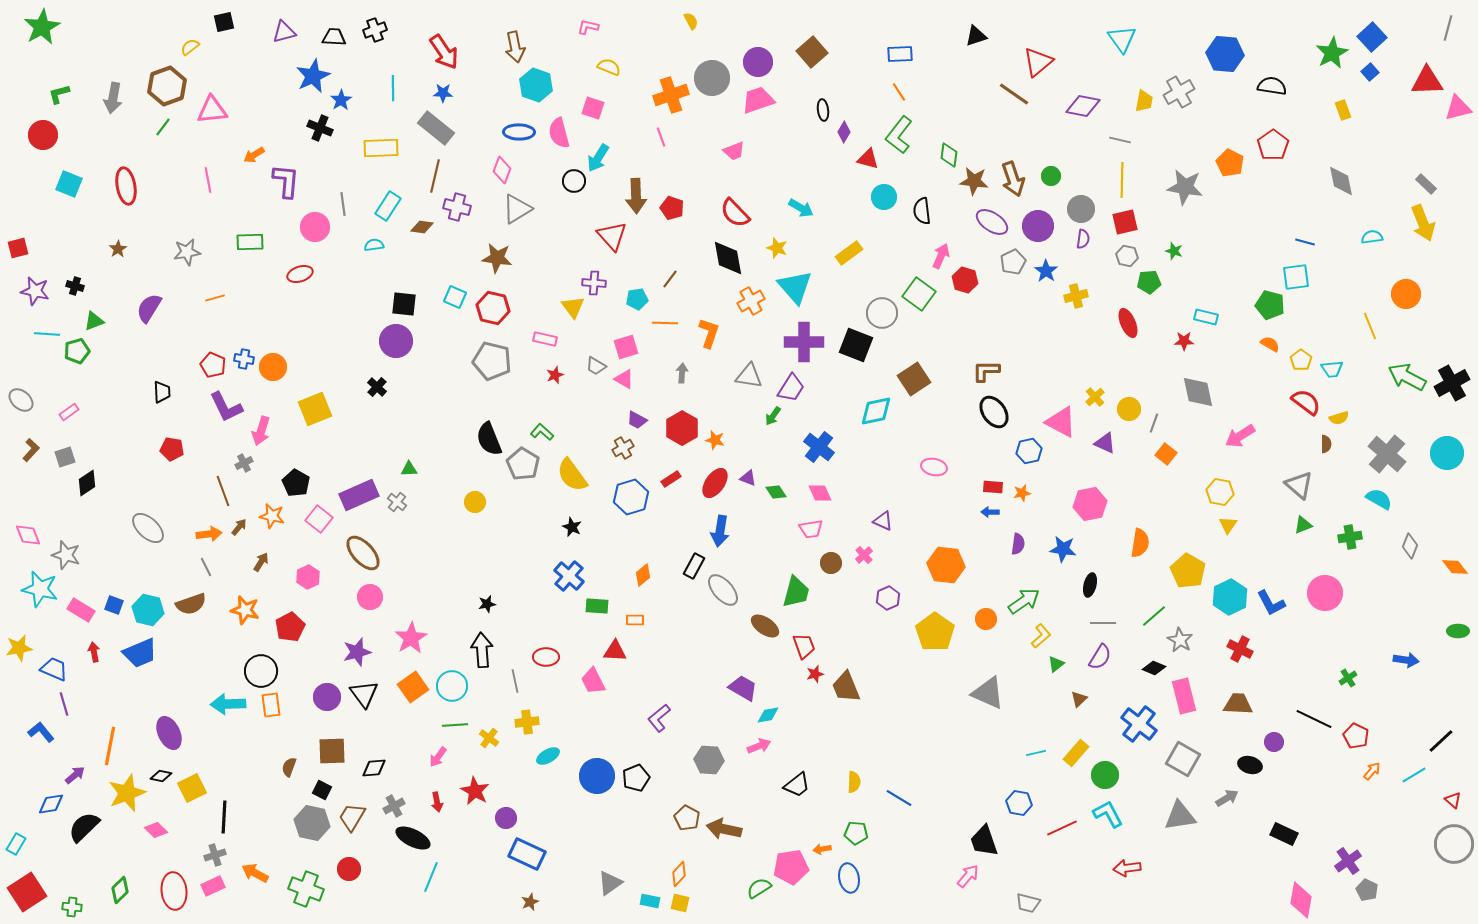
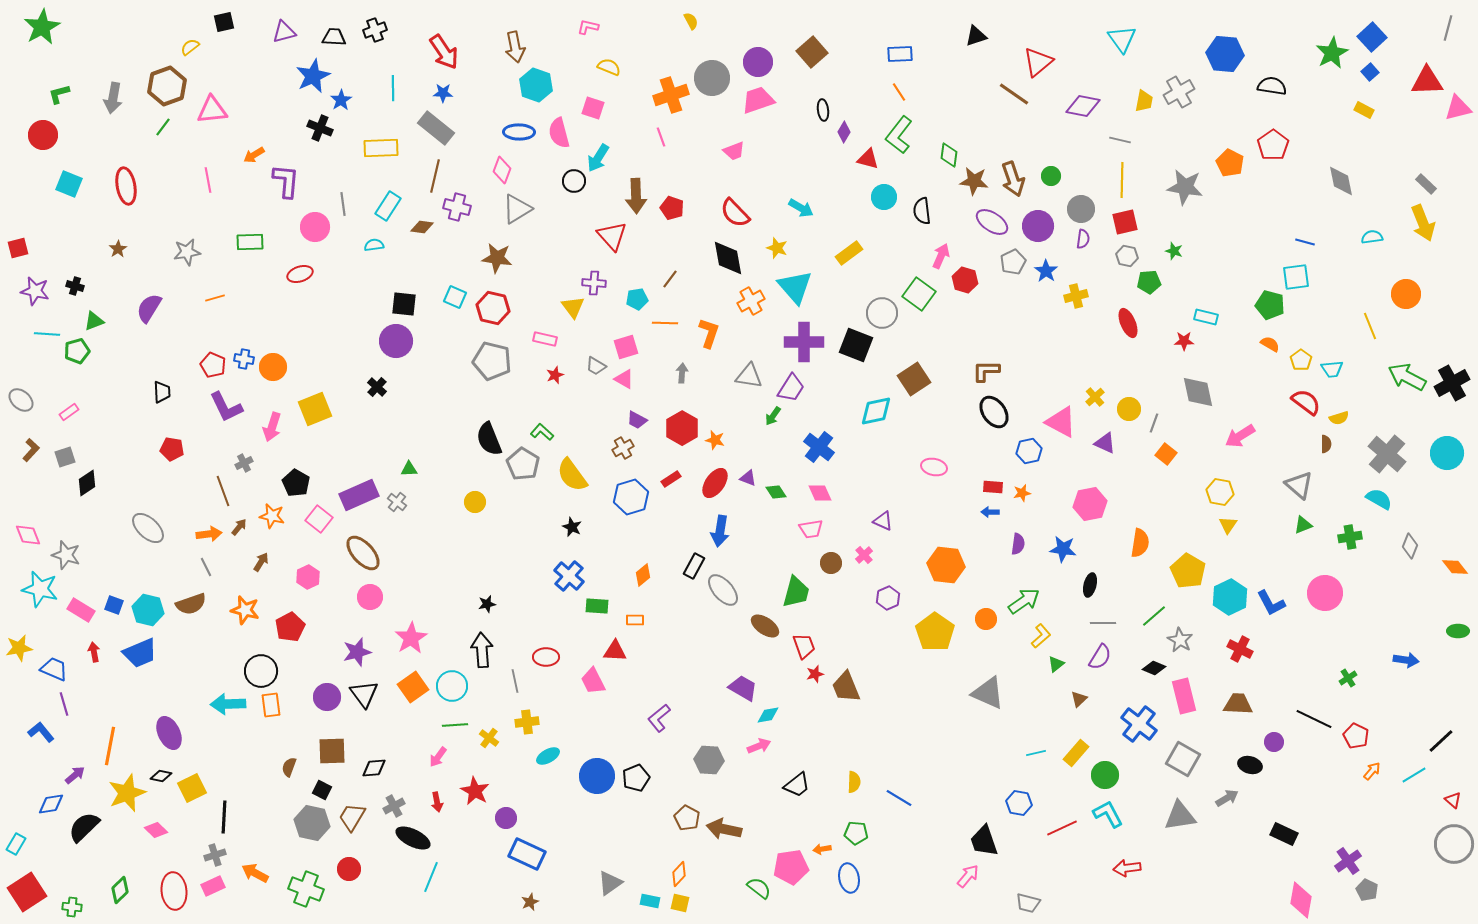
yellow rectangle at (1343, 110): moved 21 px right; rotated 42 degrees counterclockwise
pink arrow at (261, 431): moved 11 px right, 4 px up
green semicircle at (759, 888): rotated 70 degrees clockwise
